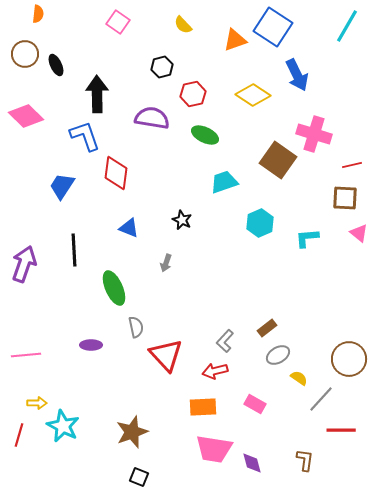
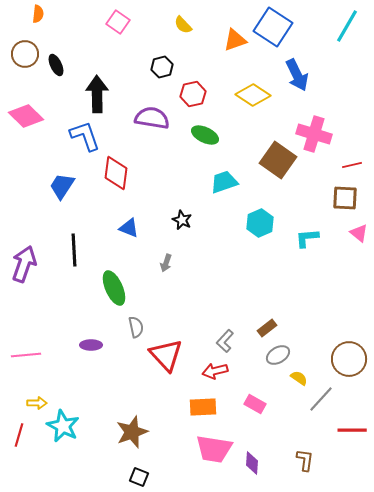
red line at (341, 430): moved 11 px right
purple diamond at (252, 463): rotated 20 degrees clockwise
